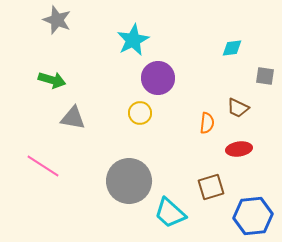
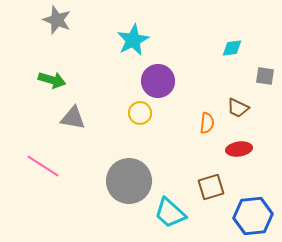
purple circle: moved 3 px down
